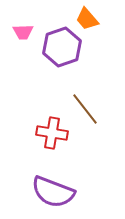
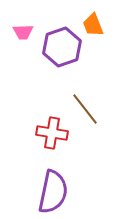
orange trapezoid: moved 6 px right, 6 px down; rotated 20 degrees clockwise
purple semicircle: rotated 99 degrees counterclockwise
